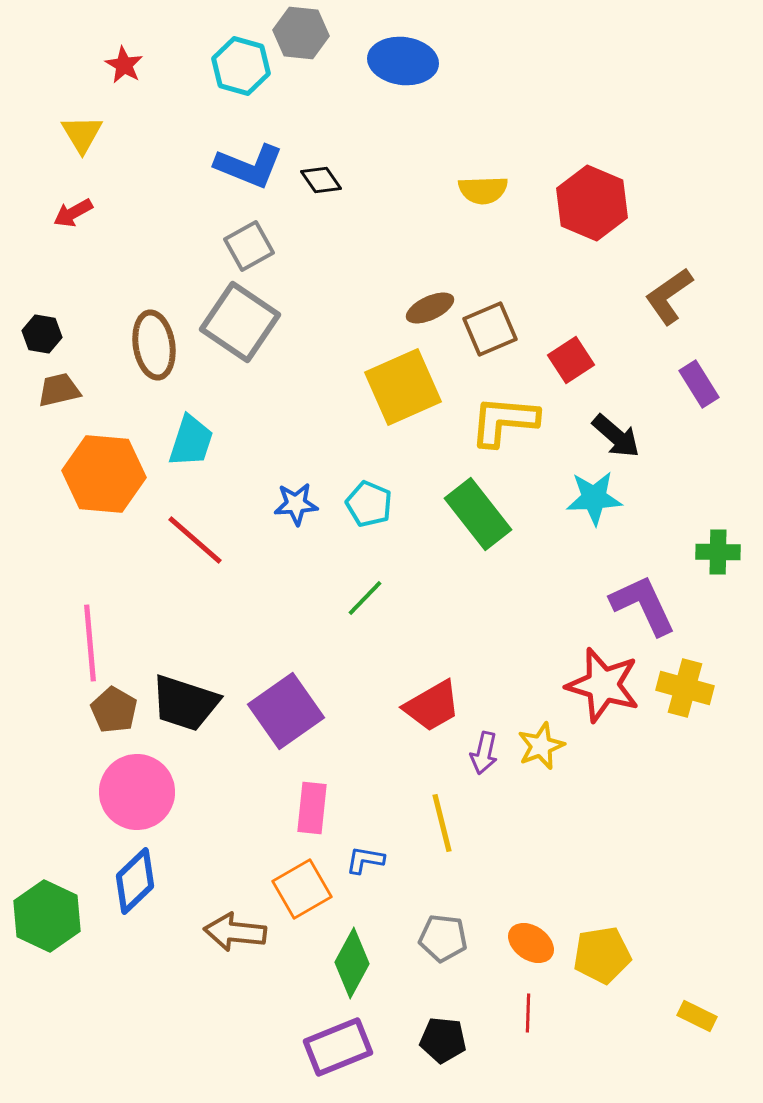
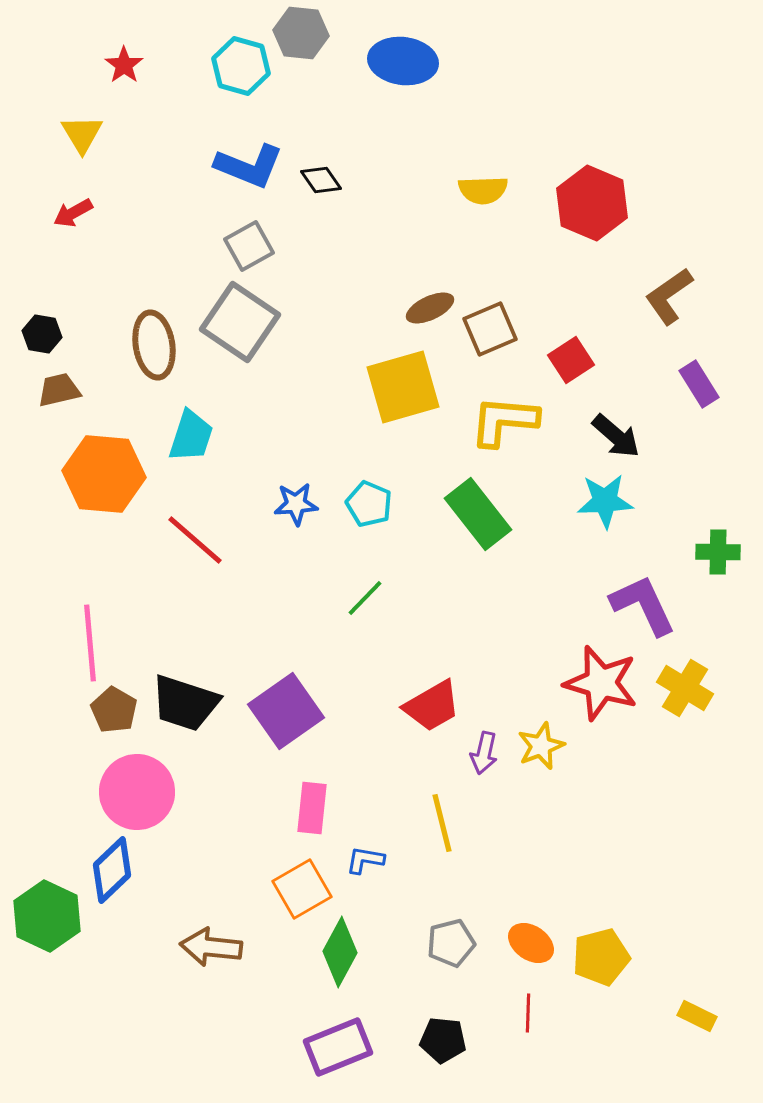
red star at (124, 65): rotated 6 degrees clockwise
yellow square at (403, 387): rotated 8 degrees clockwise
cyan trapezoid at (191, 441): moved 5 px up
cyan star at (594, 498): moved 11 px right, 3 px down
red star at (603, 685): moved 2 px left, 2 px up
yellow cross at (685, 688): rotated 16 degrees clockwise
blue diamond at (135, 881): moved 23 px left, 11 px up
brown arrow at (235, 932): moved 24 px left, 15 px down
gray pentagon at (443, 938): moved 8 px right, 5 px down; rotated 21 degrees counterclockwise
yellow pentagon at (602, 955): moved 1 px left, 2 px down; rotated 6 degrees counterclockwise
green diamond at (352, 963): moved 12 px left, 11 px up
